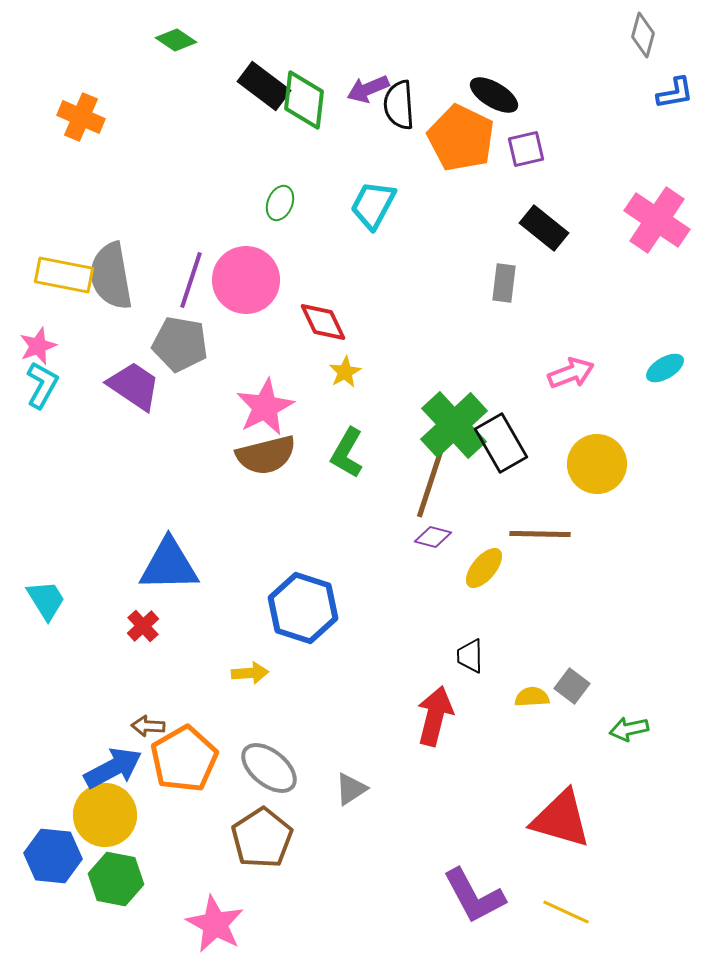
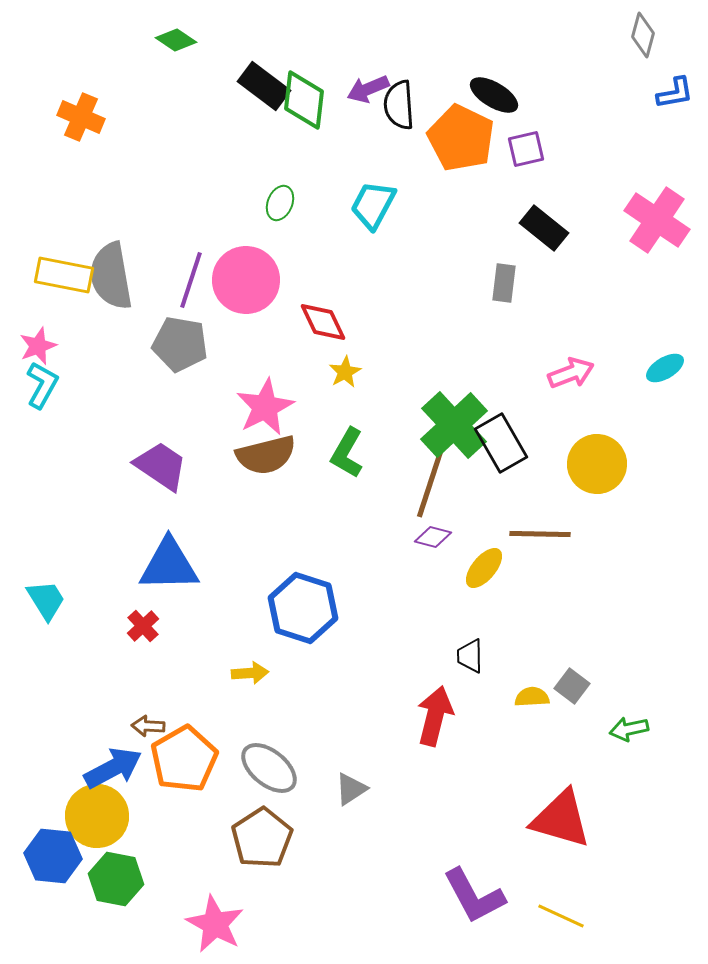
purple trapezoid at (134, 386): moved 27 px right, 80 px down
yellow circle at (105, 815): moved 8 px left, 1 px down
yellow line at (566, 912): moved 5 px left, 4 px down
